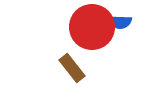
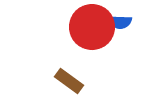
brown rectangle: moved 3 px left, 13 px down; rotated 16 degrees counterclockwise
